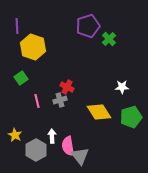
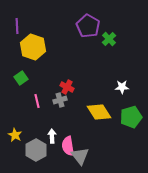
purple pentagon: rotated 25 degrees counterclockwise
